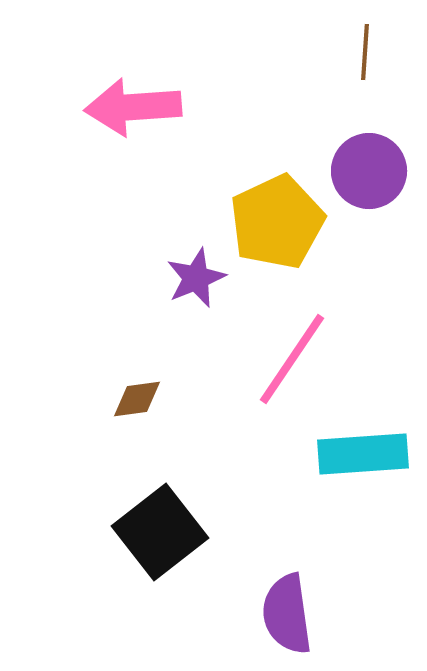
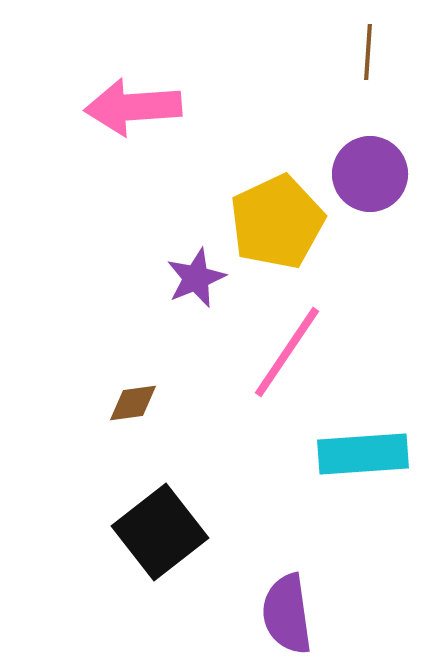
brown line: moved 3 px right
purple circle: moved 1 px right, 3 px down
pink line: moved 5 px left, 7 px up
brown diamond: moved 4 px left, 4 px down
